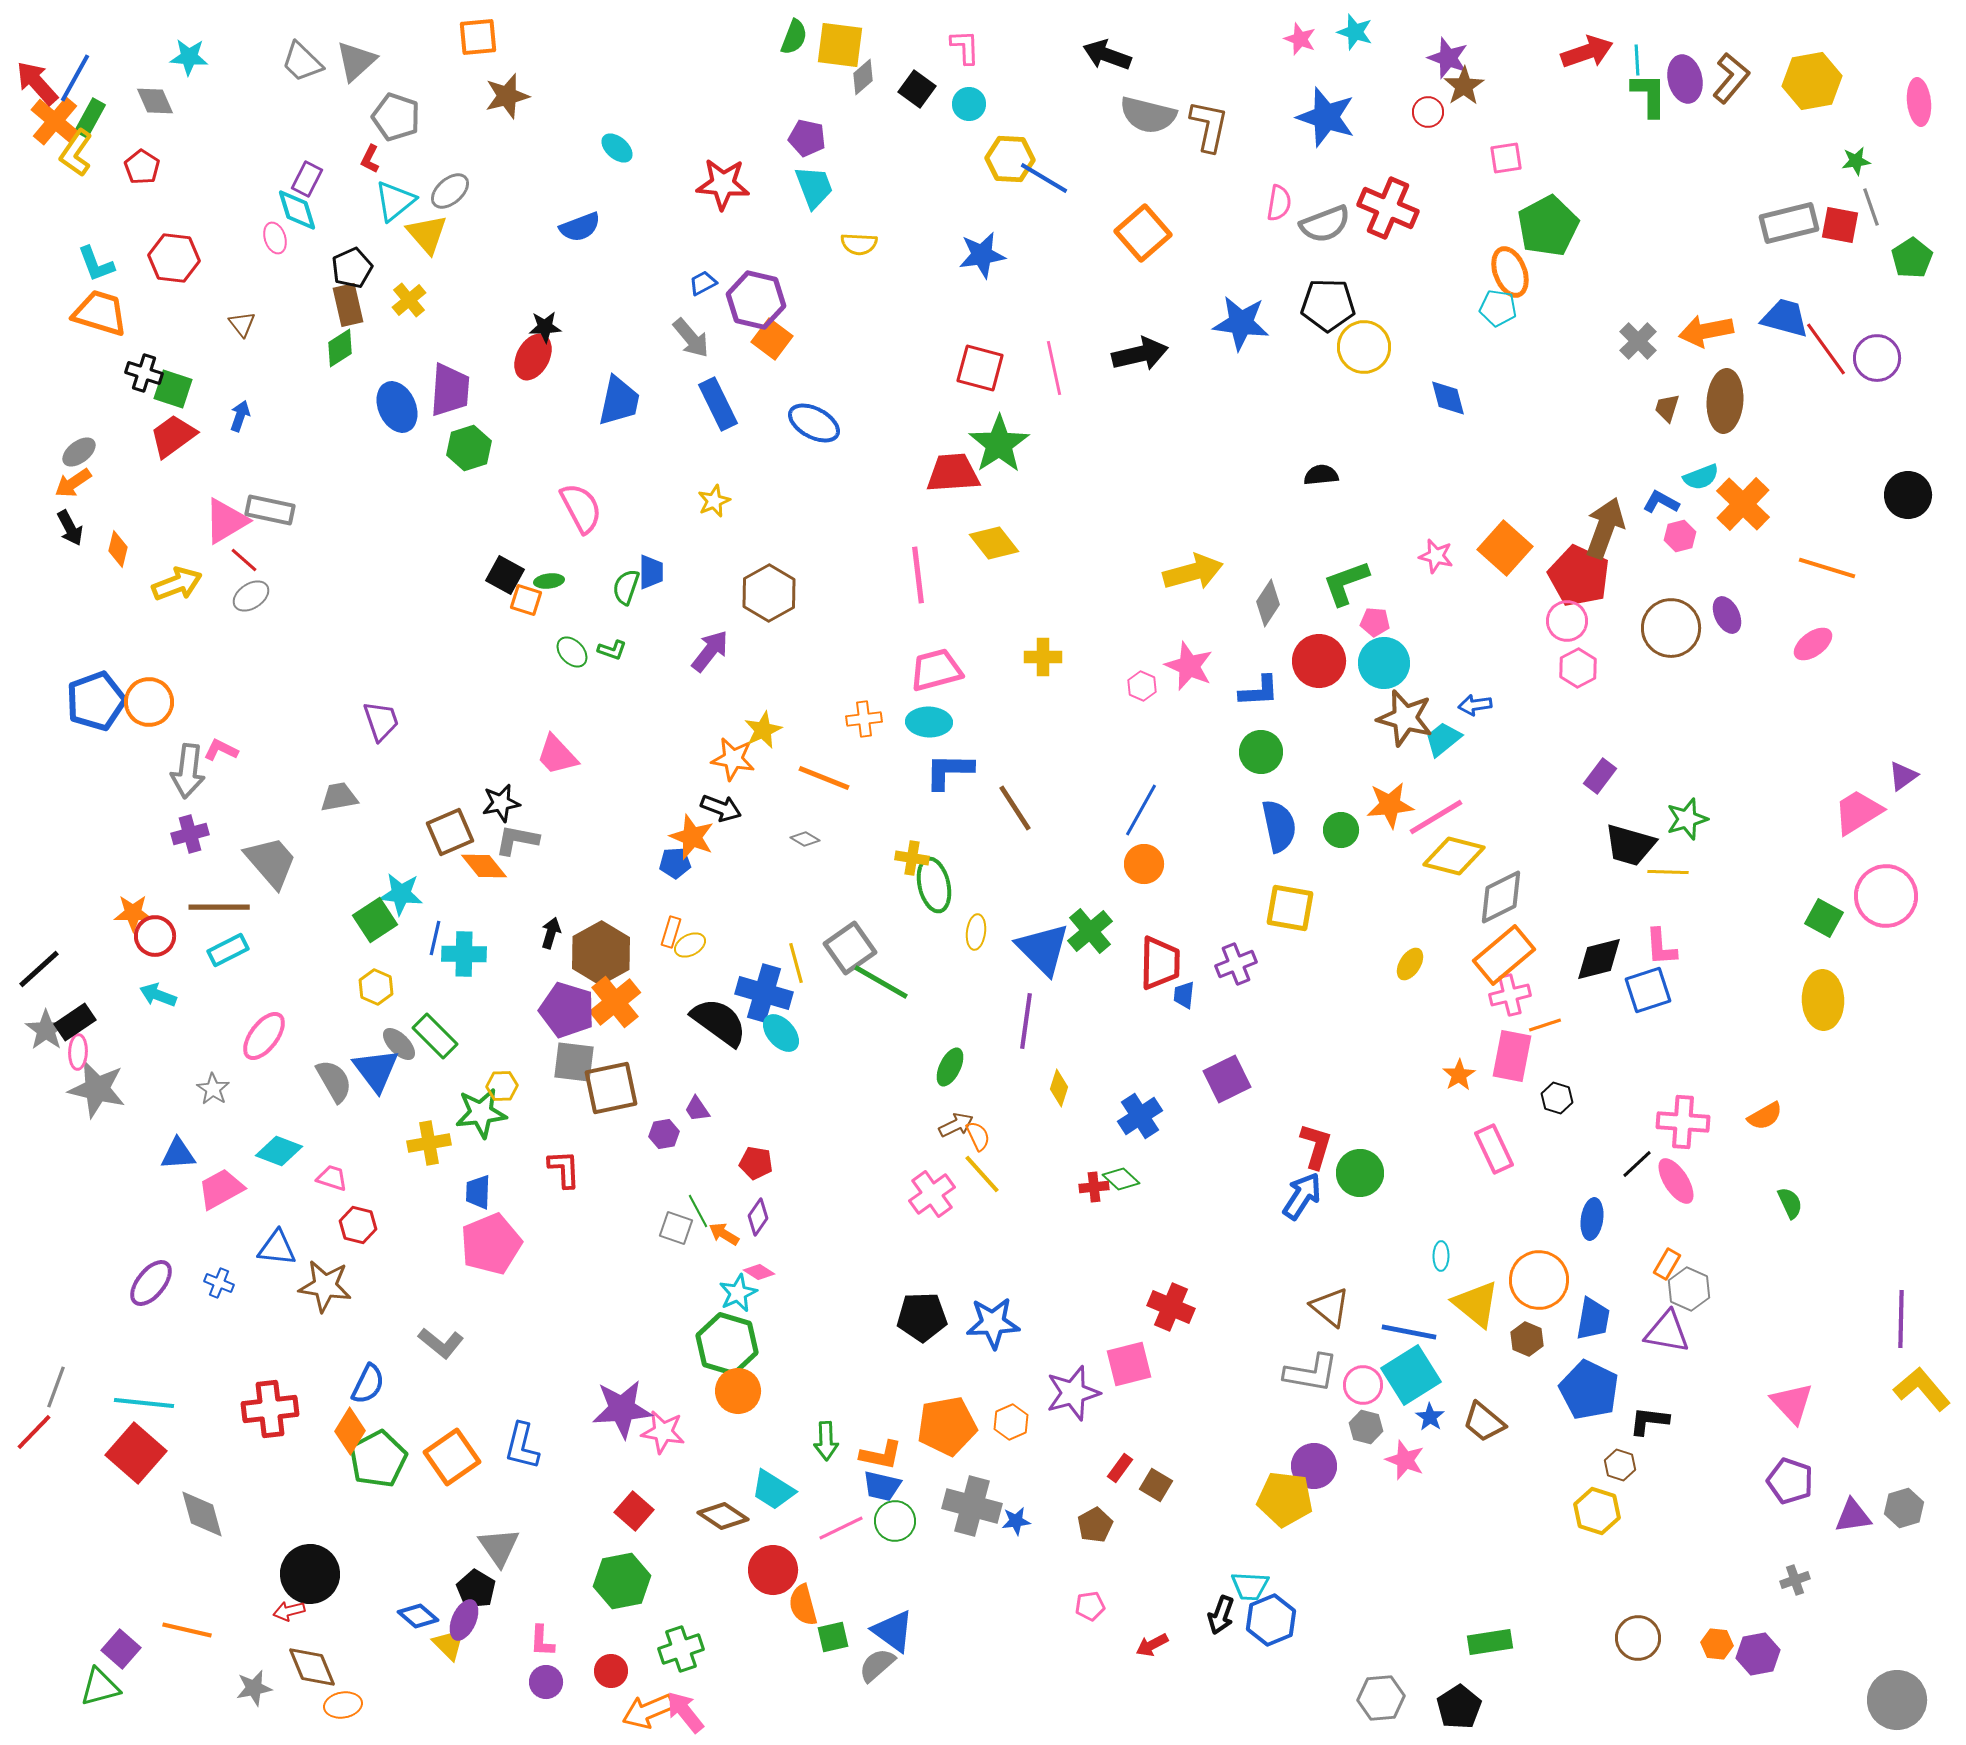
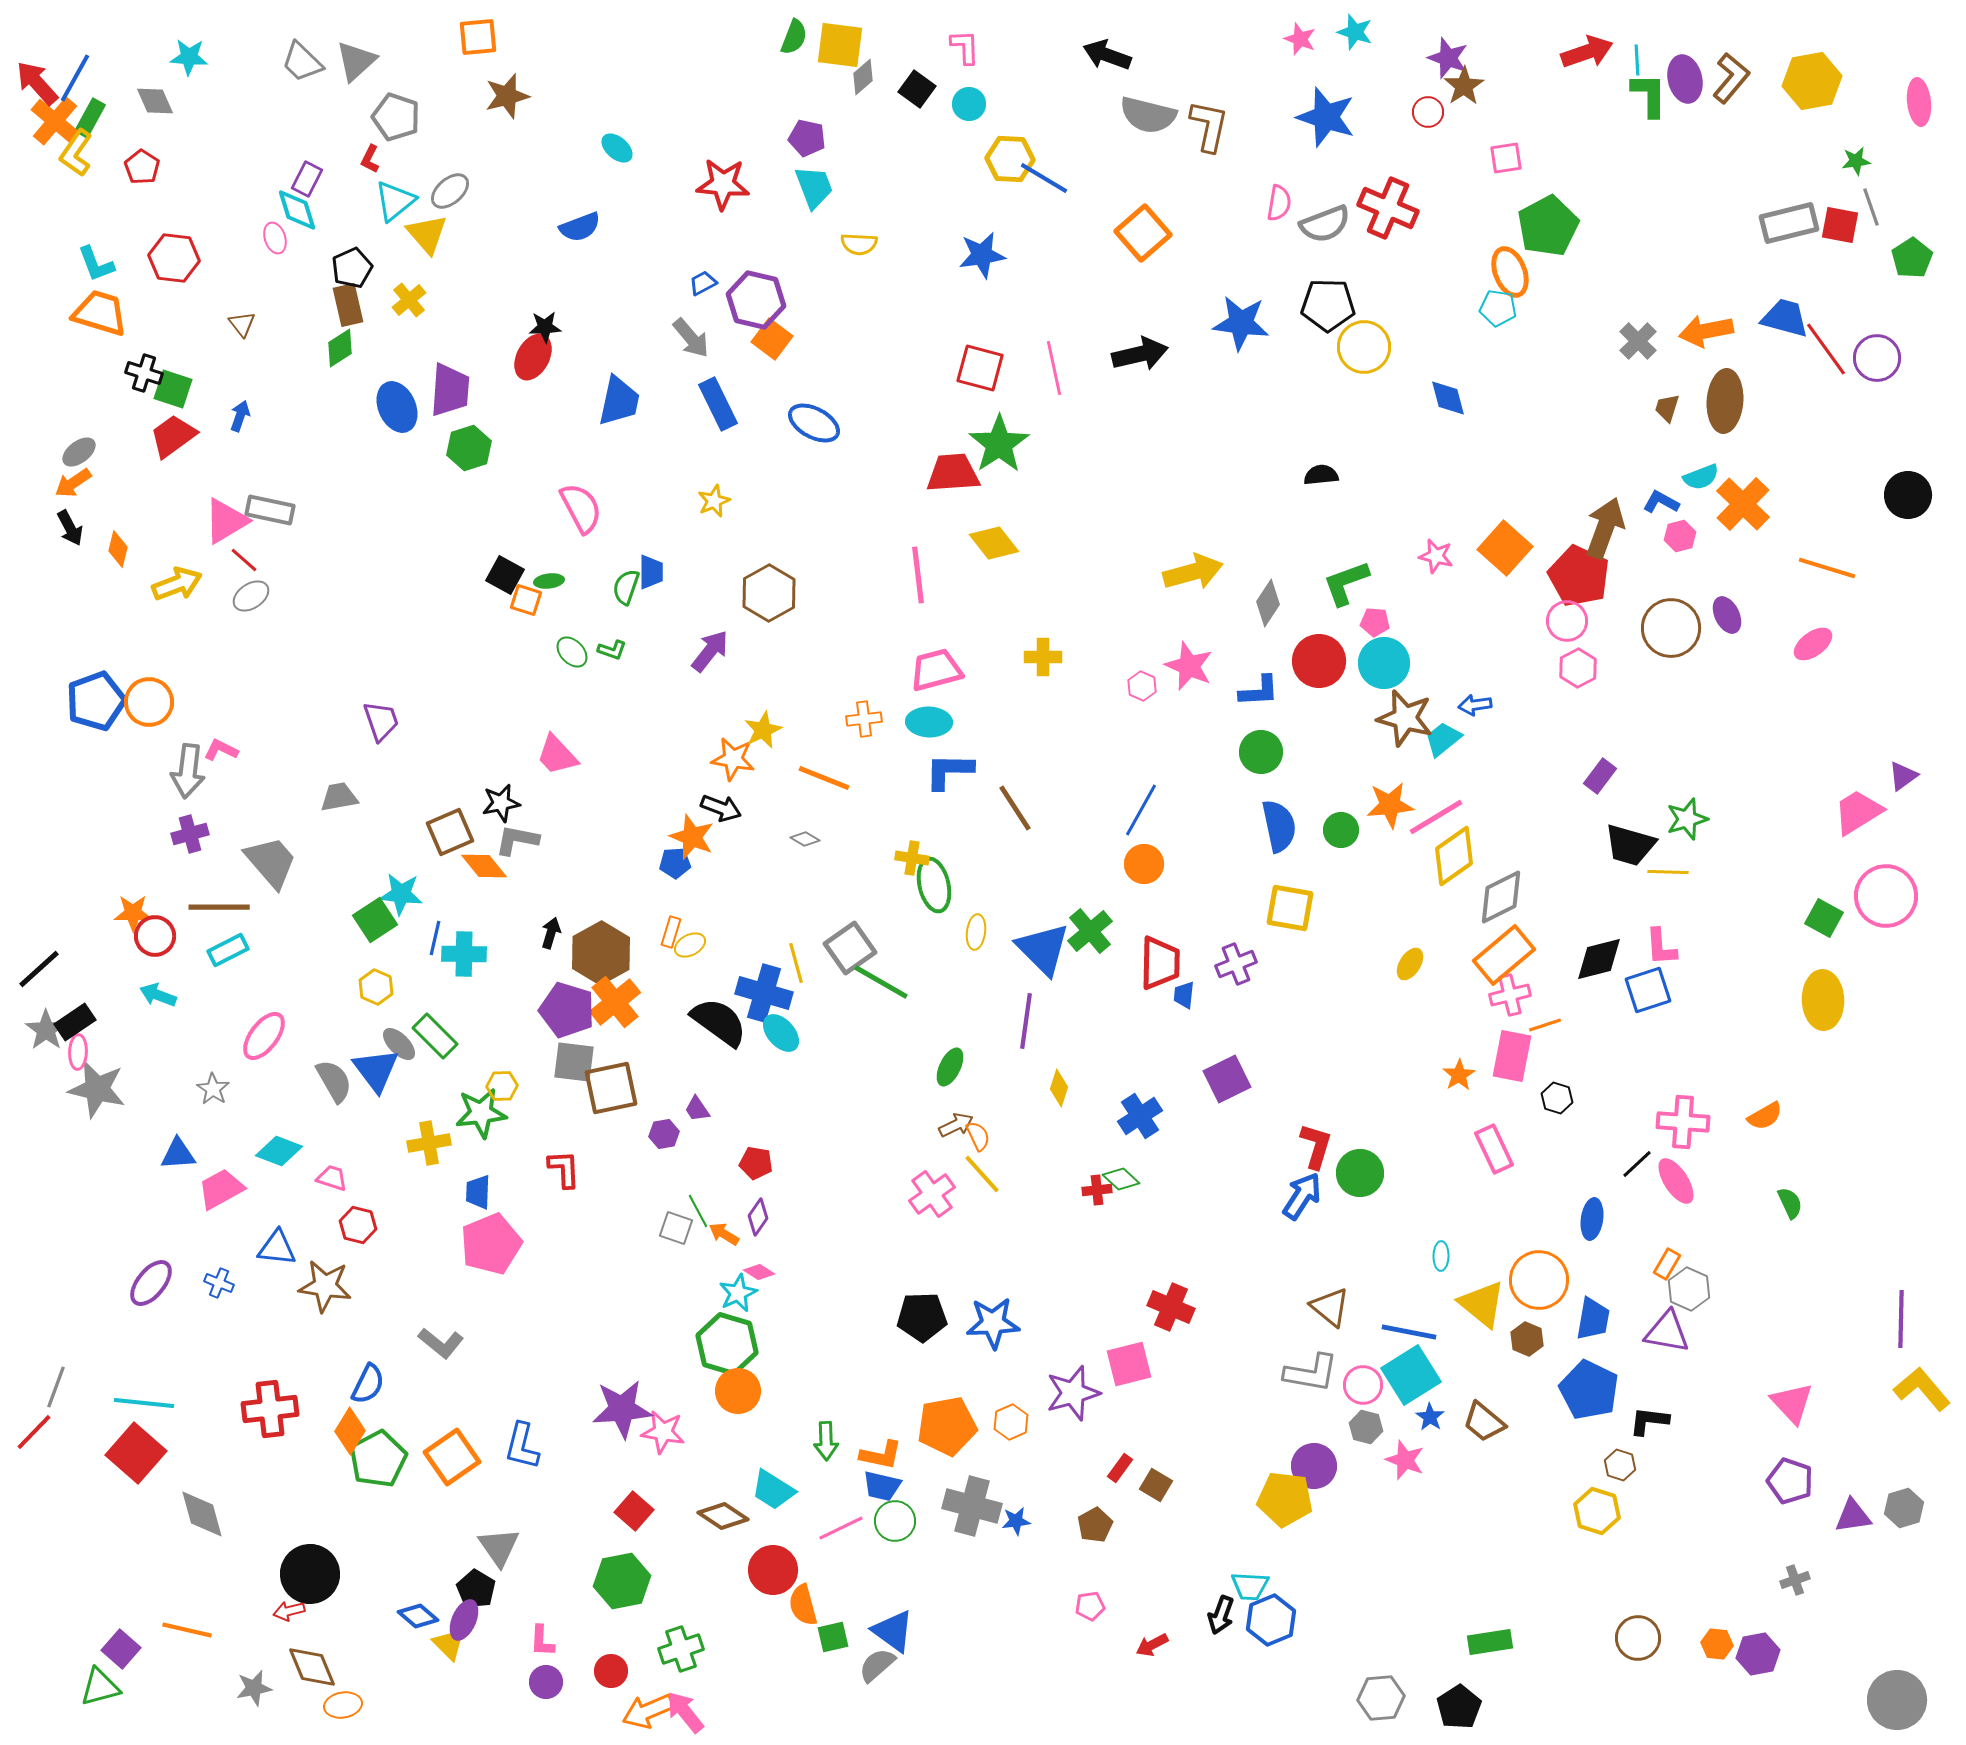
yellow diamond at (1454, 856): rotated 50 degrees counterclockwise
red cross at (1094, 1187): moved 3 px right, 3 px down
yellow triangle at (1476, 1304): moved 6 px right
